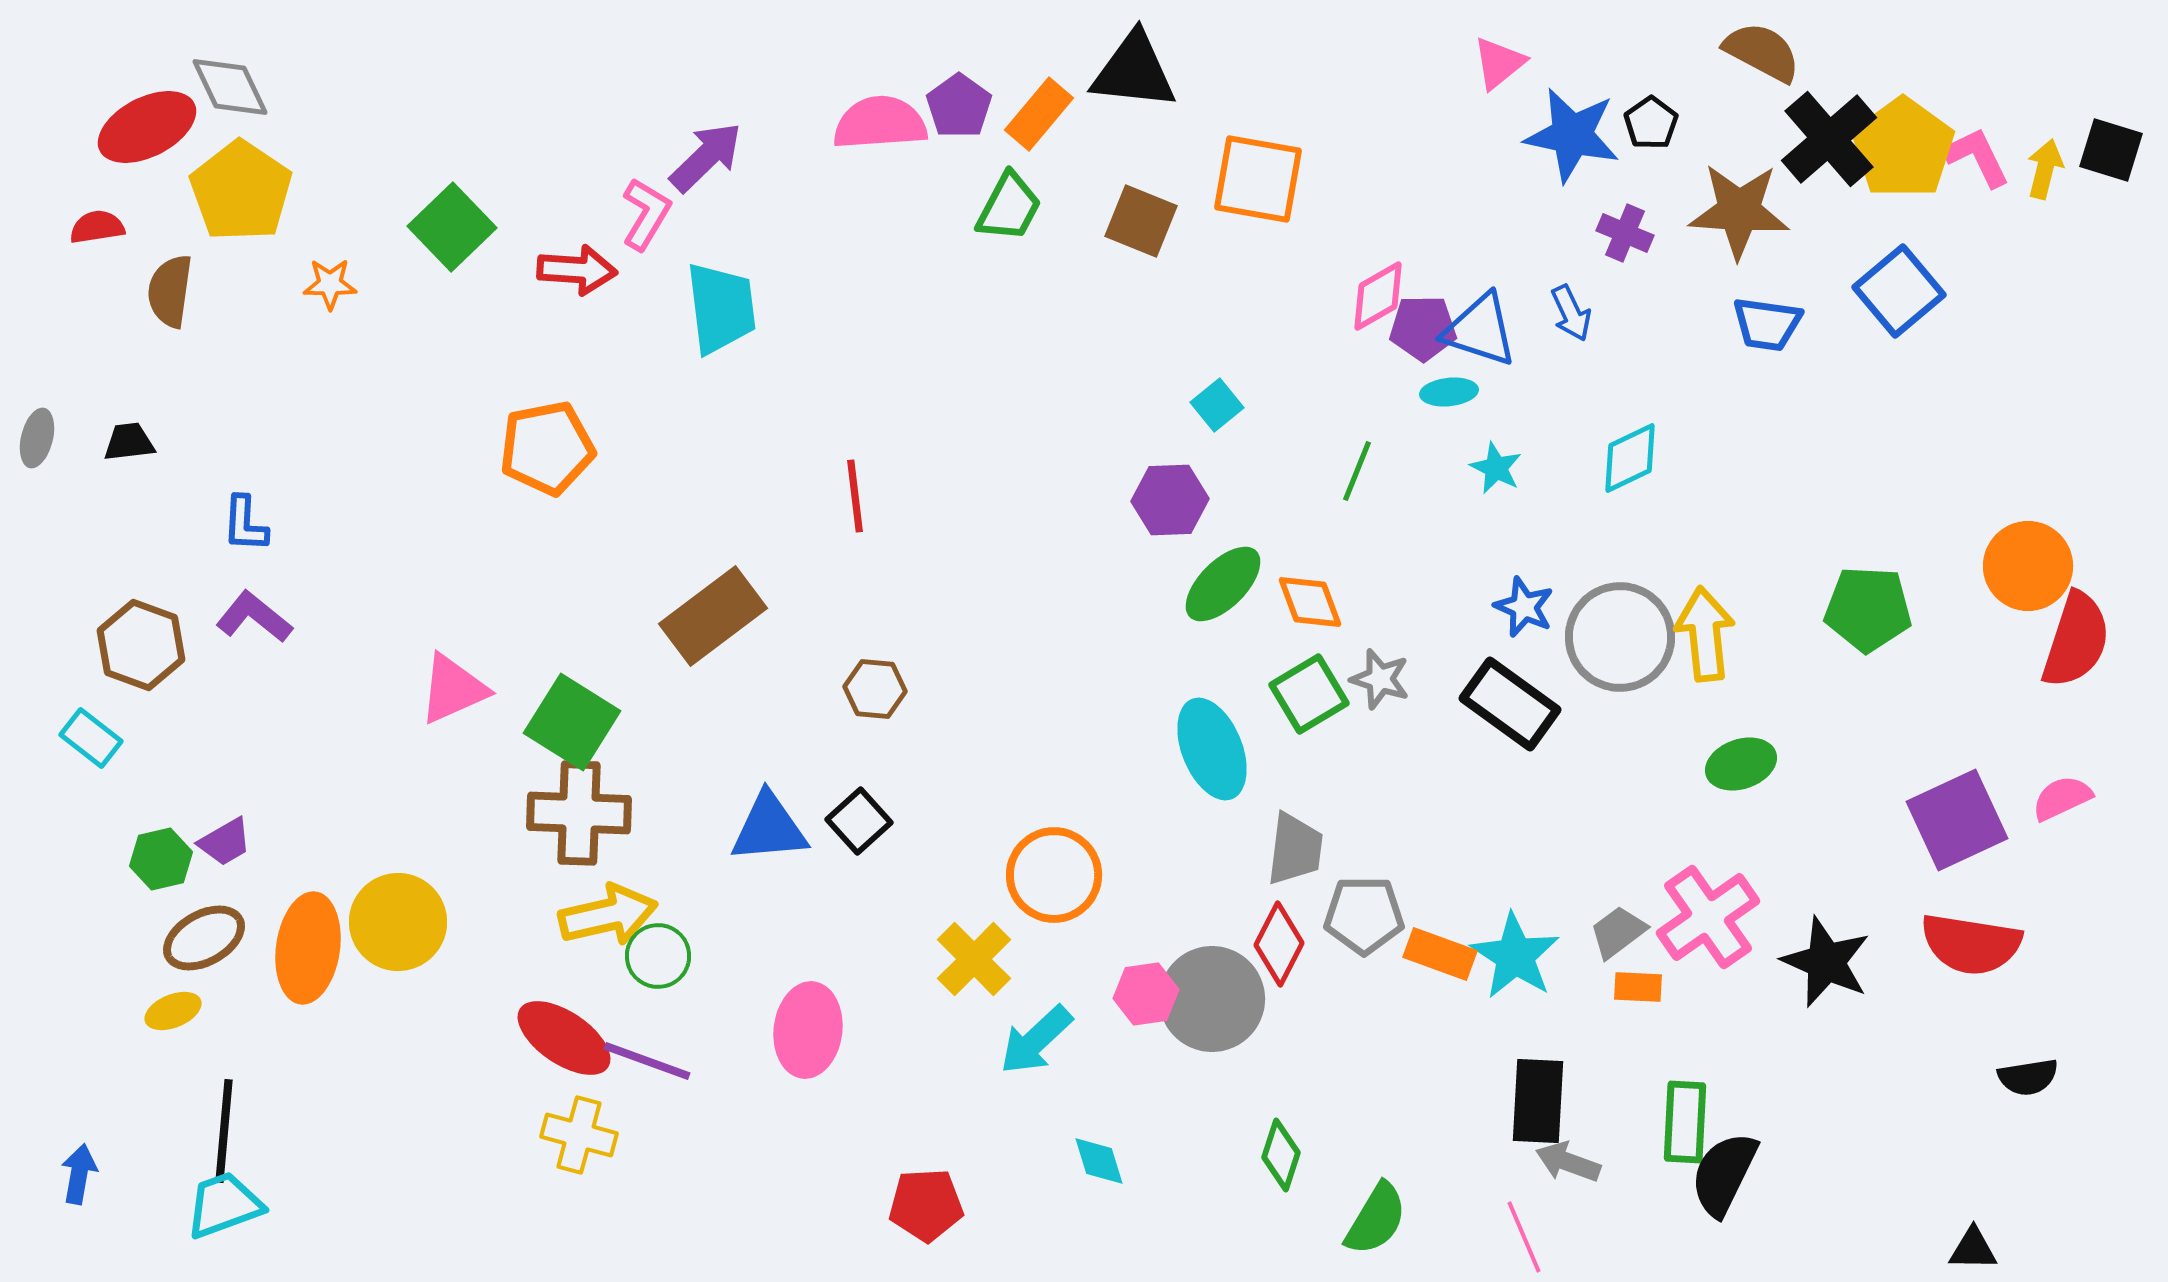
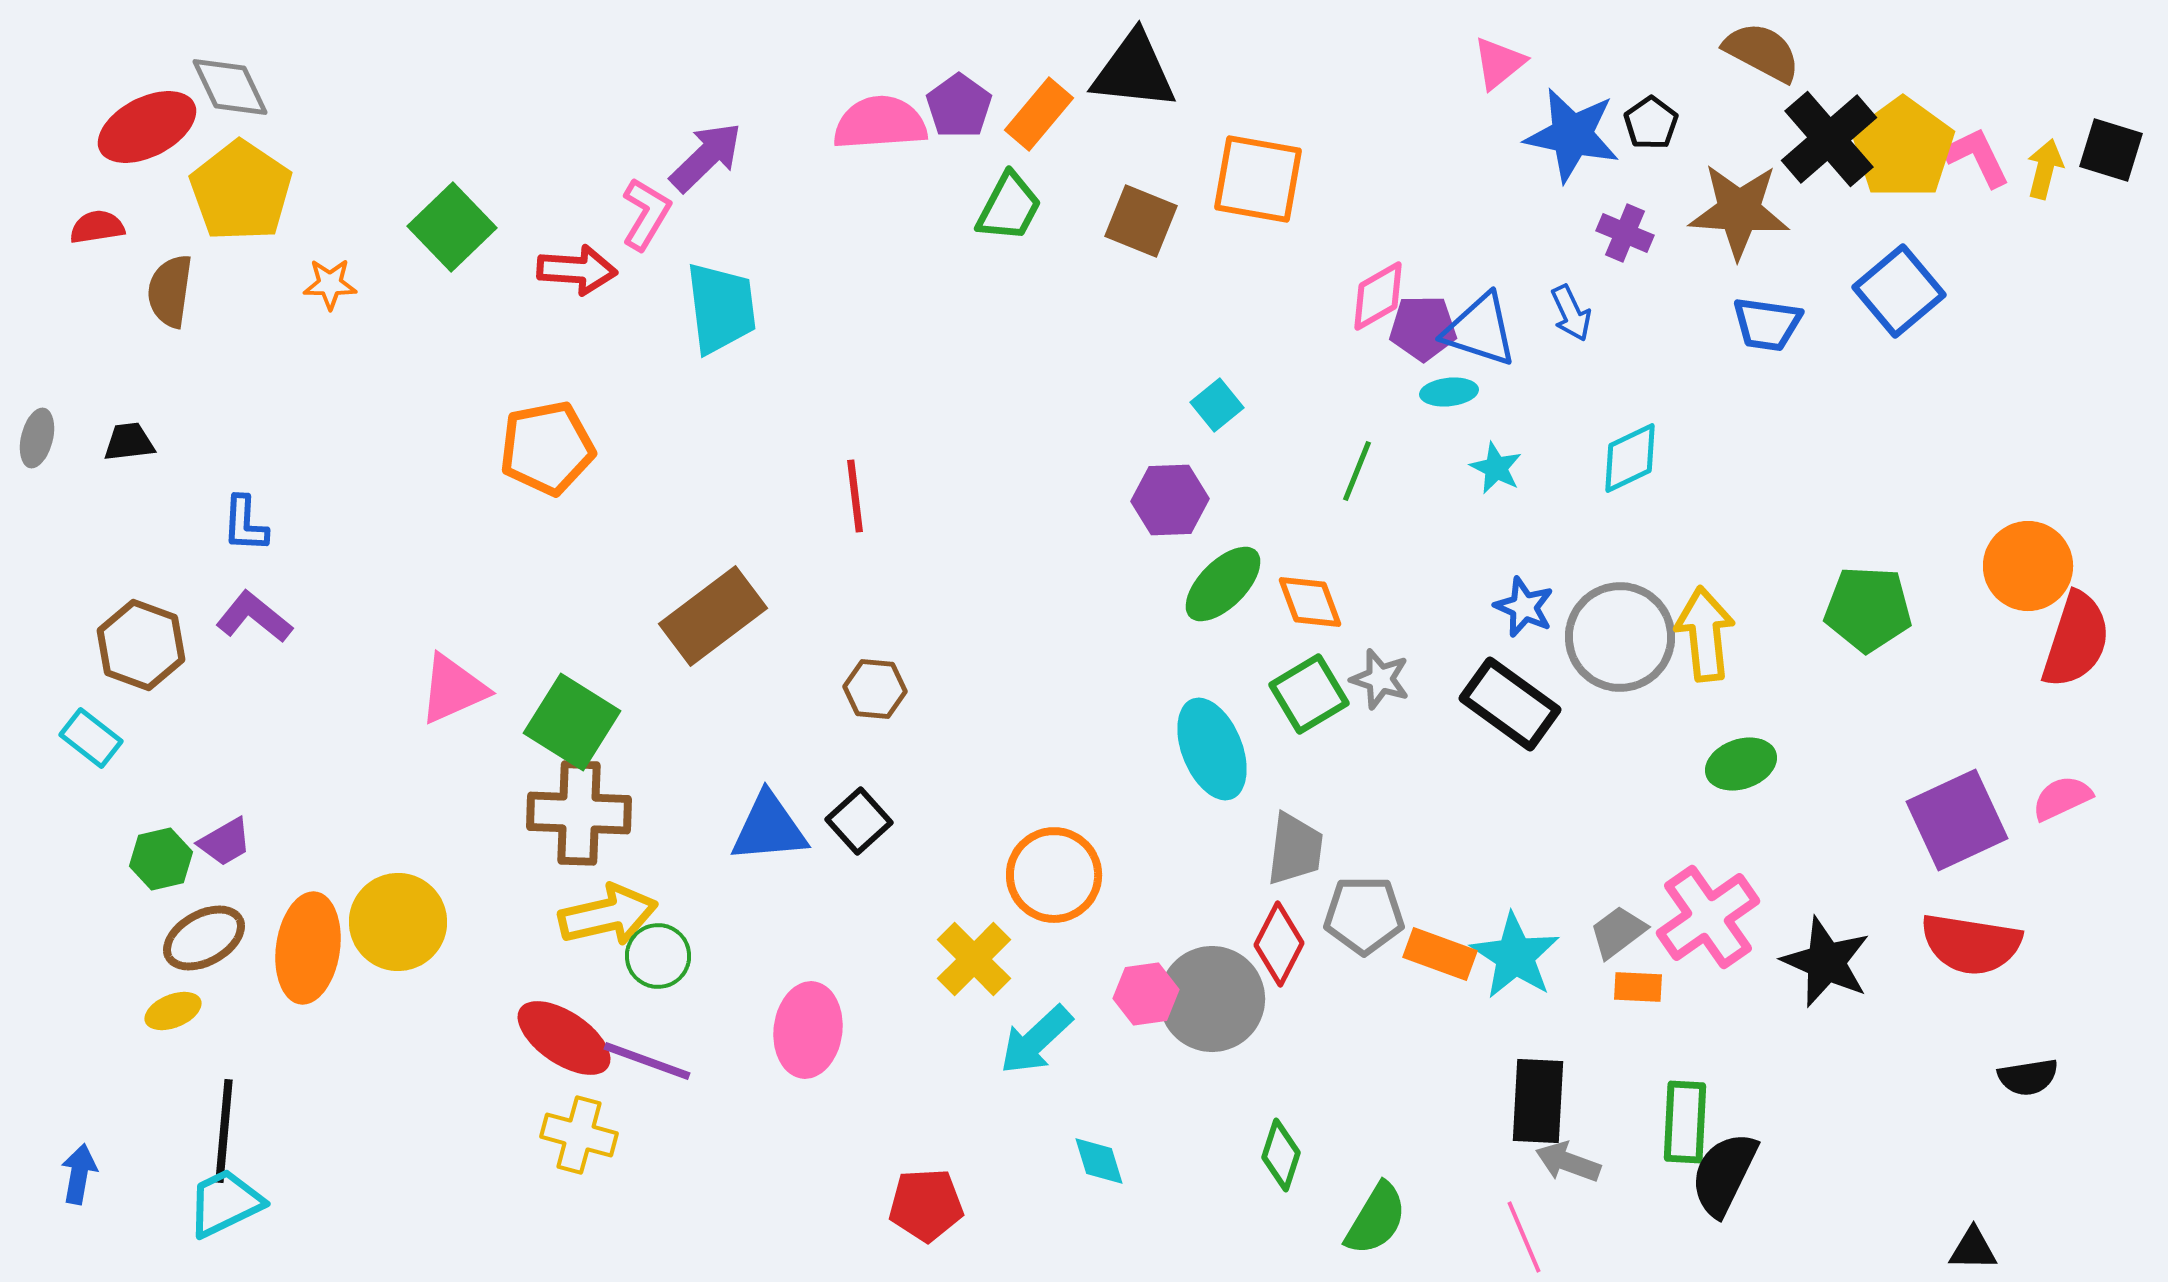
cyan trapezoid at (224, 1205): moved 1 px right, 2 px up; rotated 6 degrees counterclockwise
